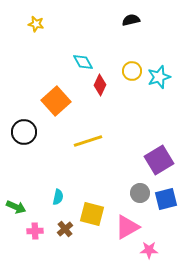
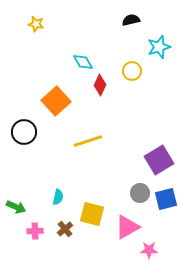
cyan star: moved 30 px up
